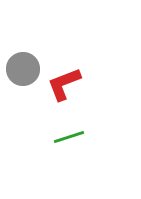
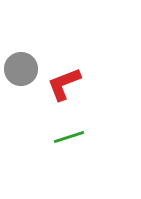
gray circle: moved 2 px left
